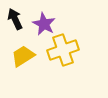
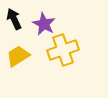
black arrow: moved 1 px left
yellow trapezoid: moved 5 px left
